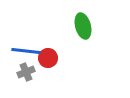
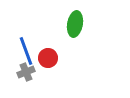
green ellipse: moved 8 px left, 2 px up; rotated 25 degrees clockwise
blue line: rotated 64 degrees clockwise
